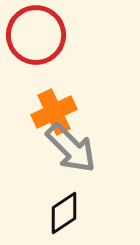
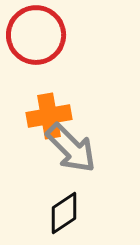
orange cross: moved 5 px left, 4 px down; rotated 15 degrees clockwise
